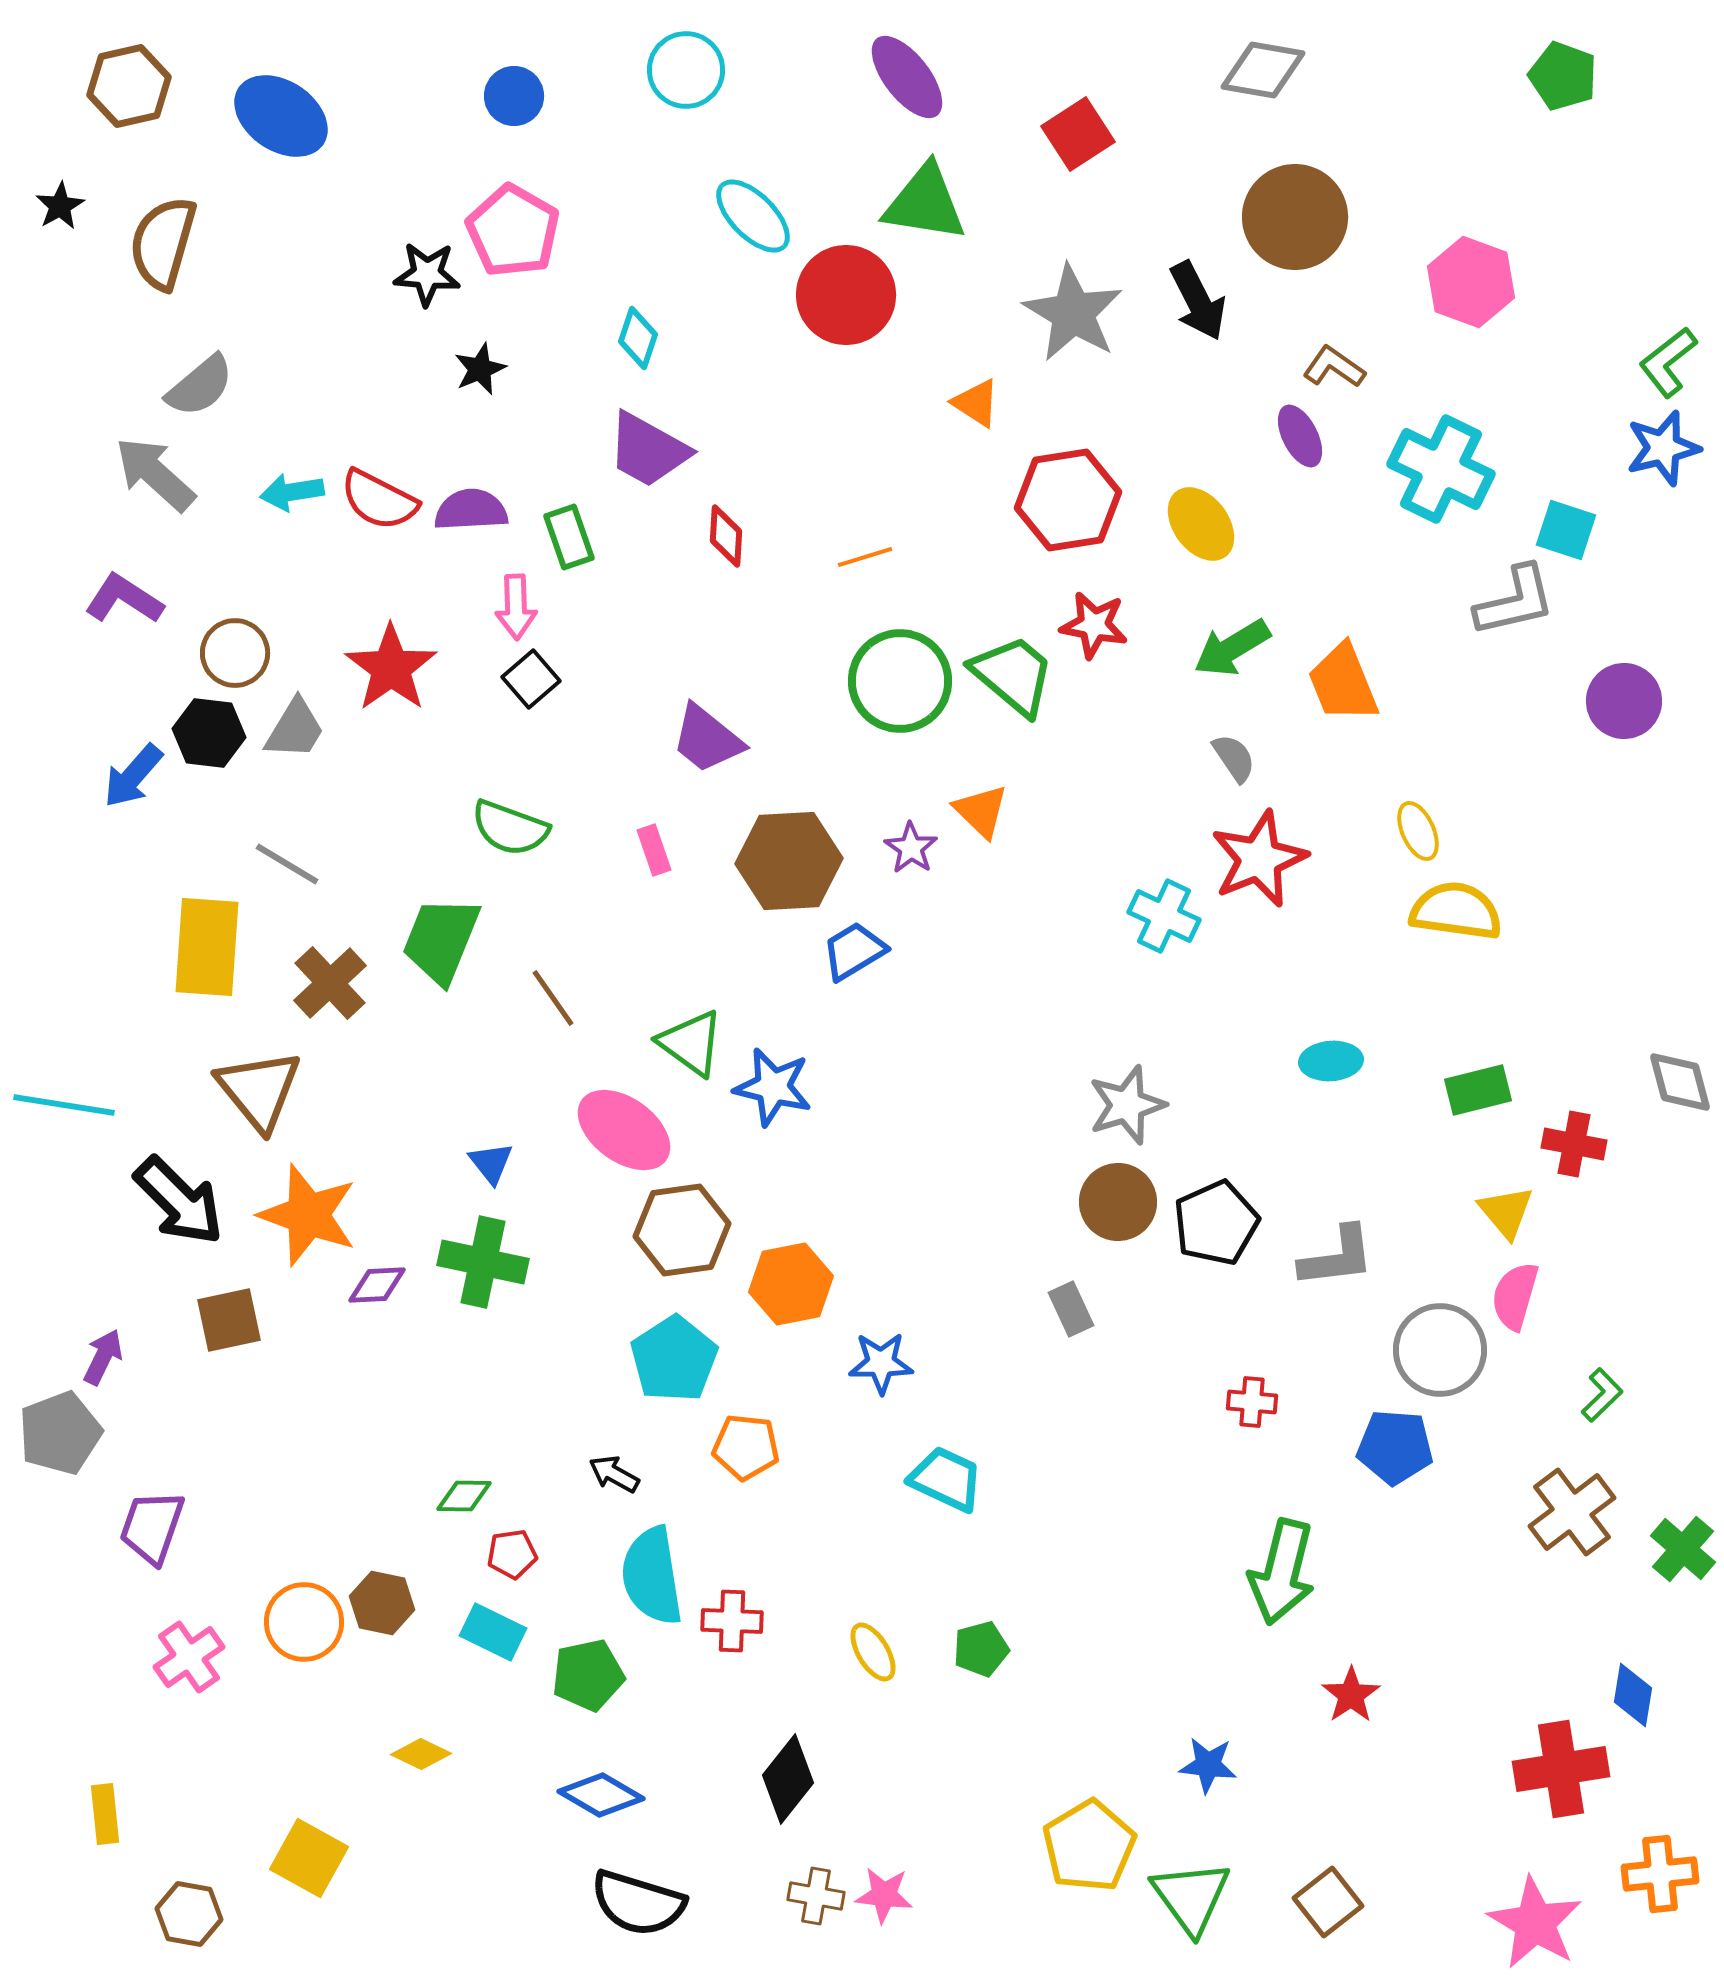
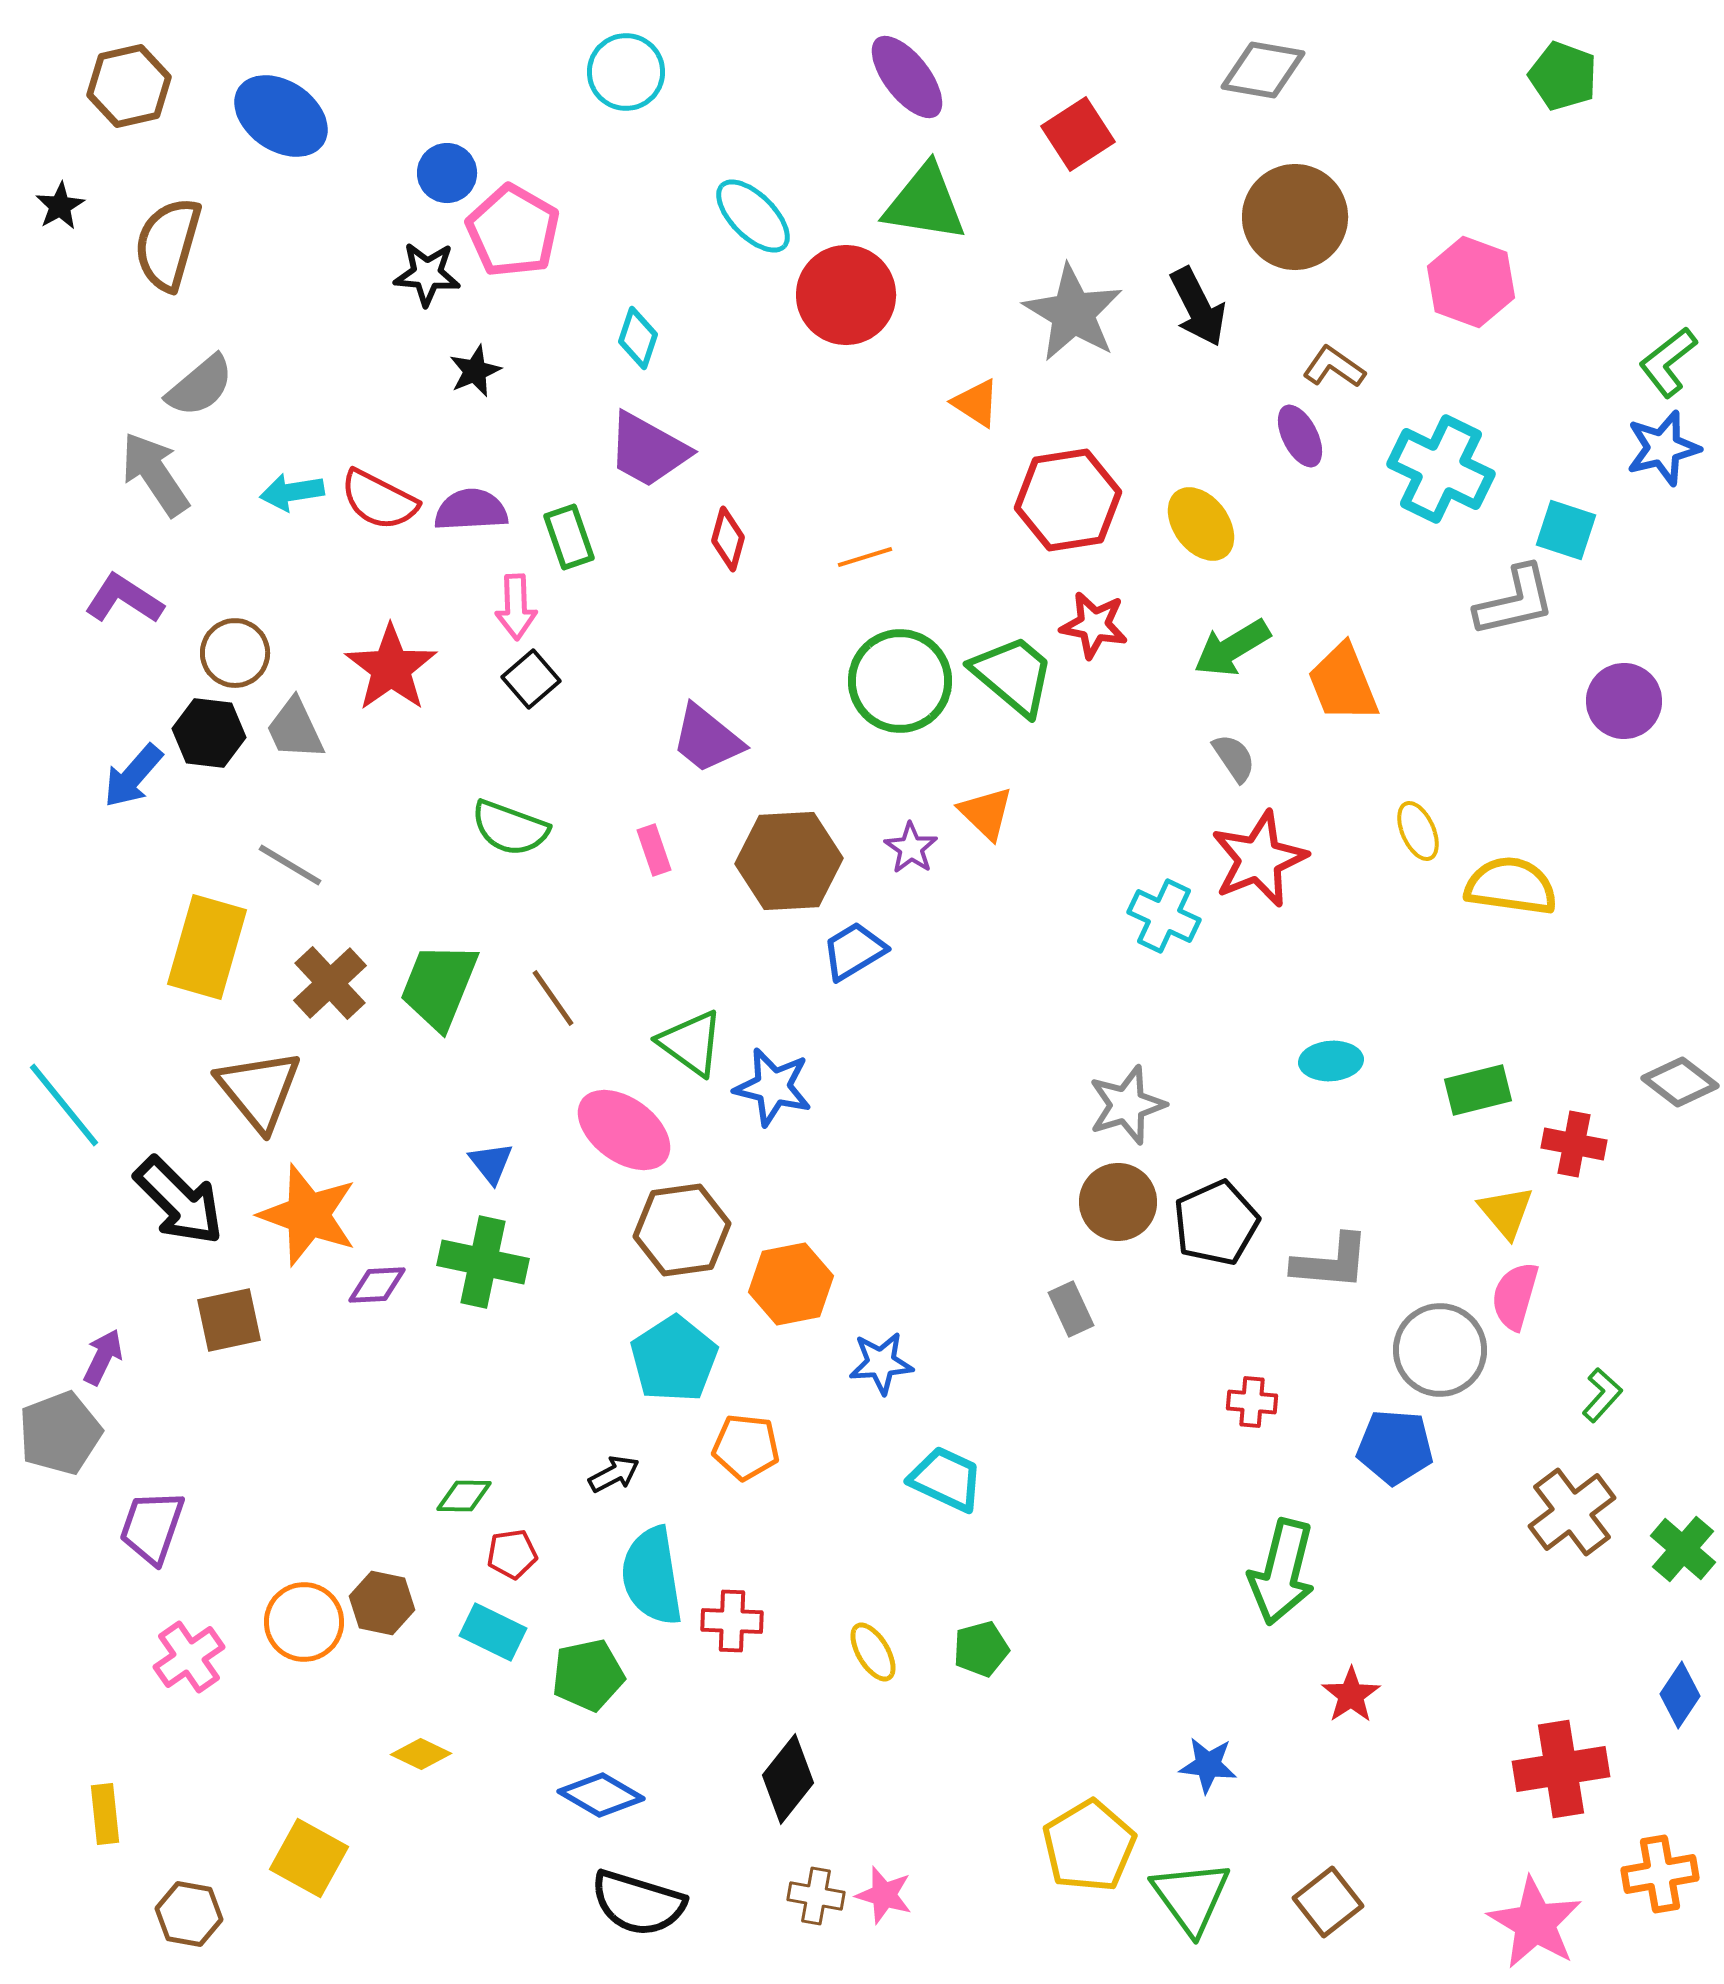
cyan circle at (686, 70): moved 60 px left, 2 px down
blue circle at (514, 96): moved 67 px left, 77 px down
brown semicircle at (163, 243): moved 5 px right, 1 px down
black arrow at (1198, 301): moved 6 px down
black star at (480, 369): moved 5 px left, 2 px down
gray arrow at (155, 474): rotated 14 degrees clockwise
red diamond at (726, 536): moved 2 px right, 3 px down; rotated 12 degrees clockwise
gray trapezoid at (295, 729): rotated 124 degrees clockwise
orange triangle at (981, 811): moved 5 px right, 2 px down
gray line at (287, 864): moved 3 px right, 1 px down
yellow semicircle at (1456, 911): moved 55 px right, 25 px up
green trapezoid at (441, 940): moved 2 px left, 46 px down
yellow rectangle at (207, 947): rotated 12 degrees clockwise
gray diamond at (1680, 1082): rotated 38 degrees counterclockwise
cyan line at (64, 1105): rotated 42 degrees clockwise
gray L-shape at (1337, 1257): moved 6 px left, 5 px down; rotated 12 degrees clockwise
blue star at (881, 1363): rotated 4 degrees counterclockwise
green L-shape at (1602, 1395): rotated 4 degrees counterclockwise
black arrow at (614, 1474): rotated 123 degrees clockwise
blue diamond at (1633, 1695): moved 47 px right; rotated 24 degrees clockwise
orange cross at (1660, 1874): rotated 4 degrees counterclockwise
pink star at (884, 1895): rotated 10 degrees clockwise
